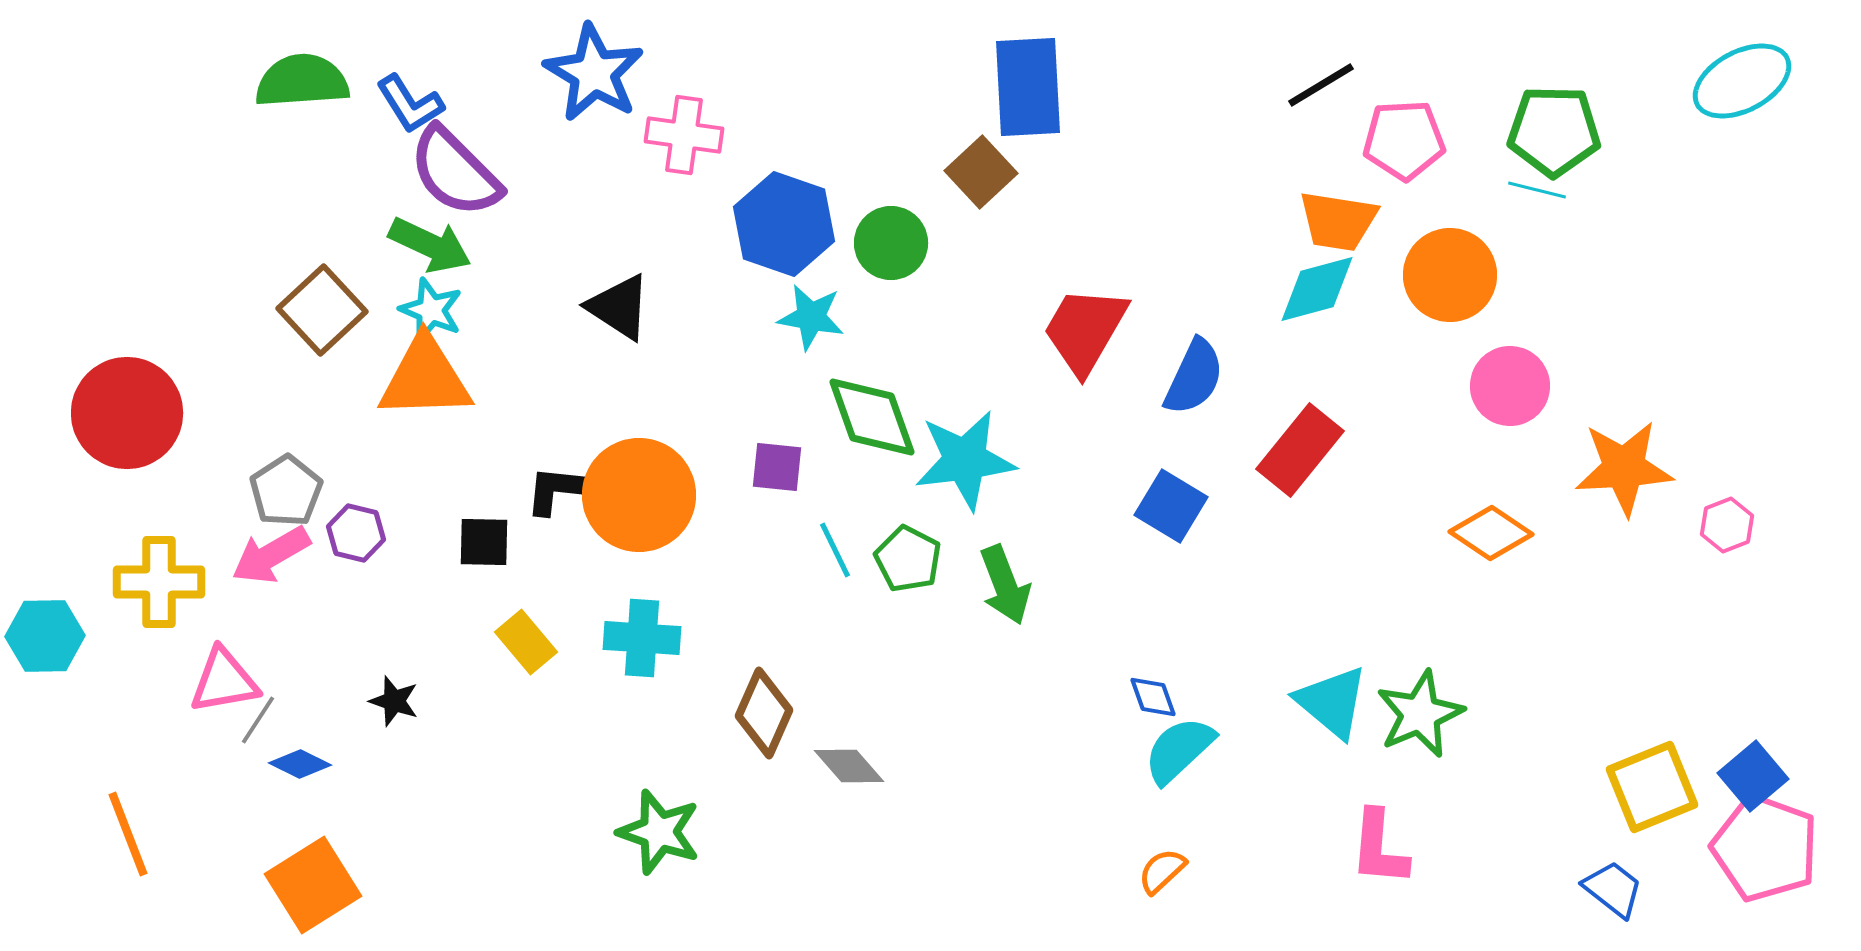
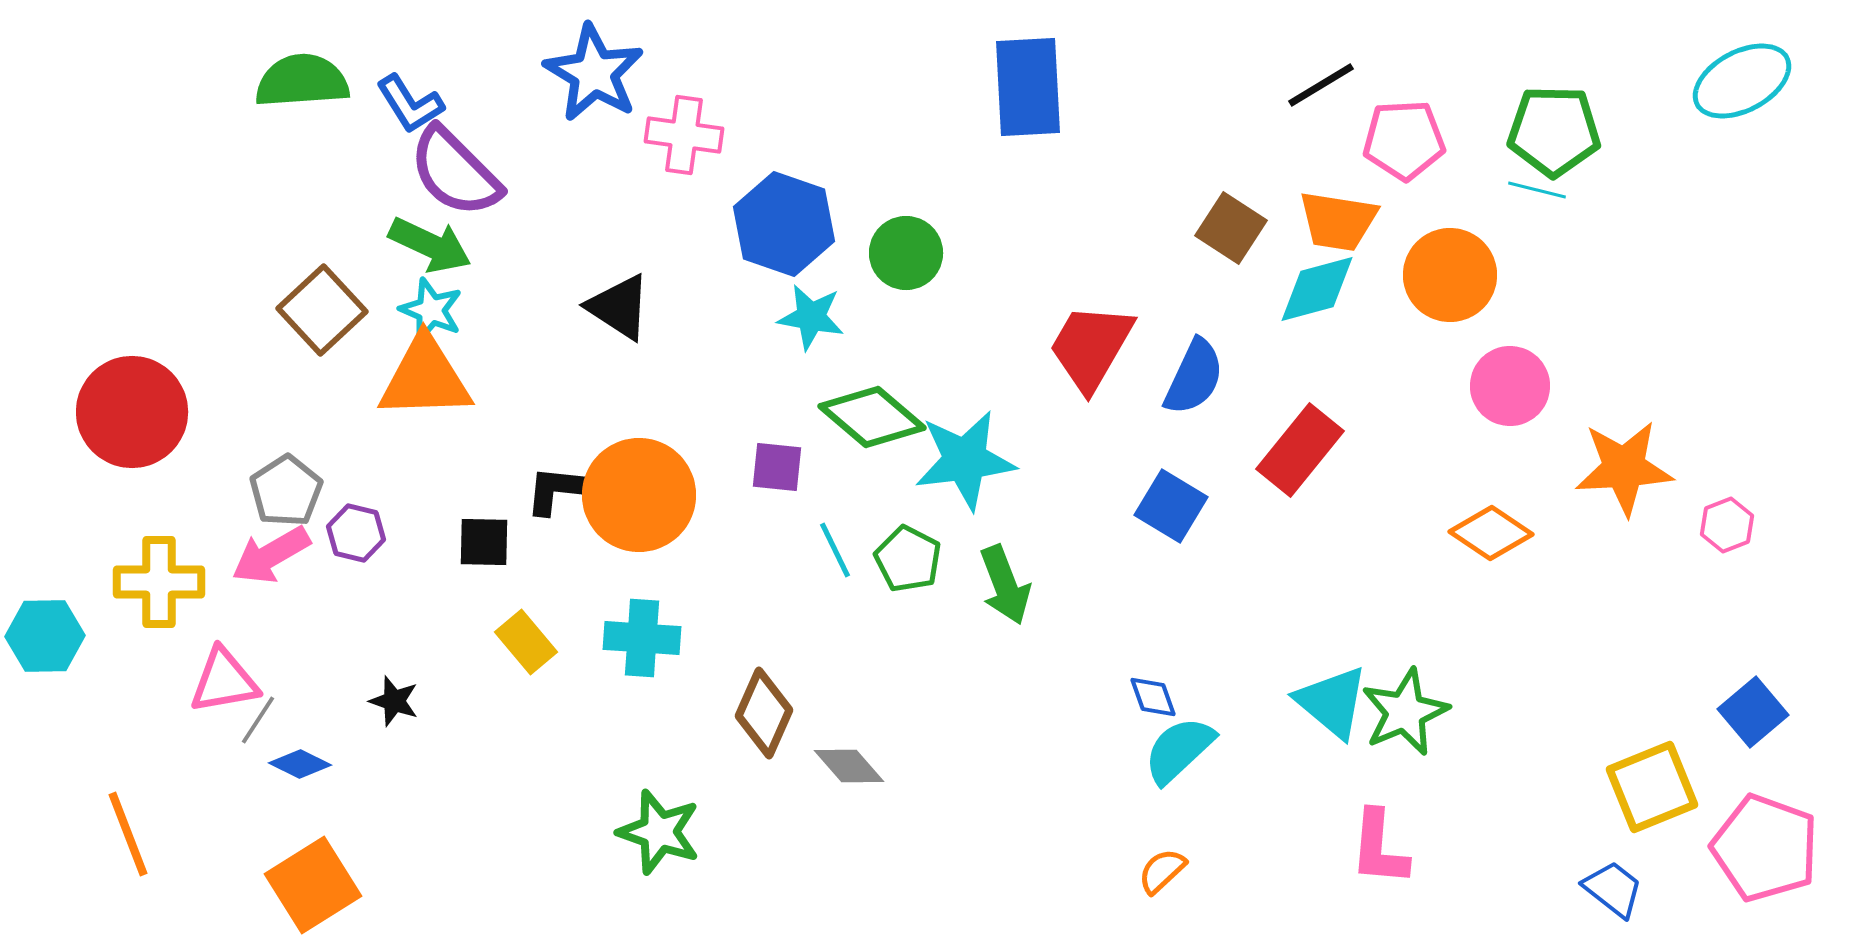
brown square at (981, 172): moved 250 px right, 56 px down; rotated 14 degrees counterclockwise
green circle at (891, 243): moved 15 px right, 10 px down
red trapezoid at (1085, 330): moved 6 px right, 17 px down
red circle at (127, 413): moved 5 px right, 1 px up
green diamond at (872, 417): rotated 30 degrees counterclockwise
green star at (1420, 714): moved 15 px left, 2 px up
blue square at (1753, 776): moved 64 px up
